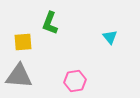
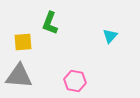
cyan triangle: moved 1 px up; rotated 21 degrees clockwise
pink hexagon: rotated 20 degrees clockwise
